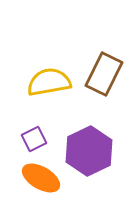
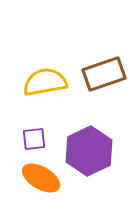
brown rectangle: rotated 45 degrees clockwise
yellow semicircle: moved 4 px left
purple square: rotated 20 degrees clockwise
